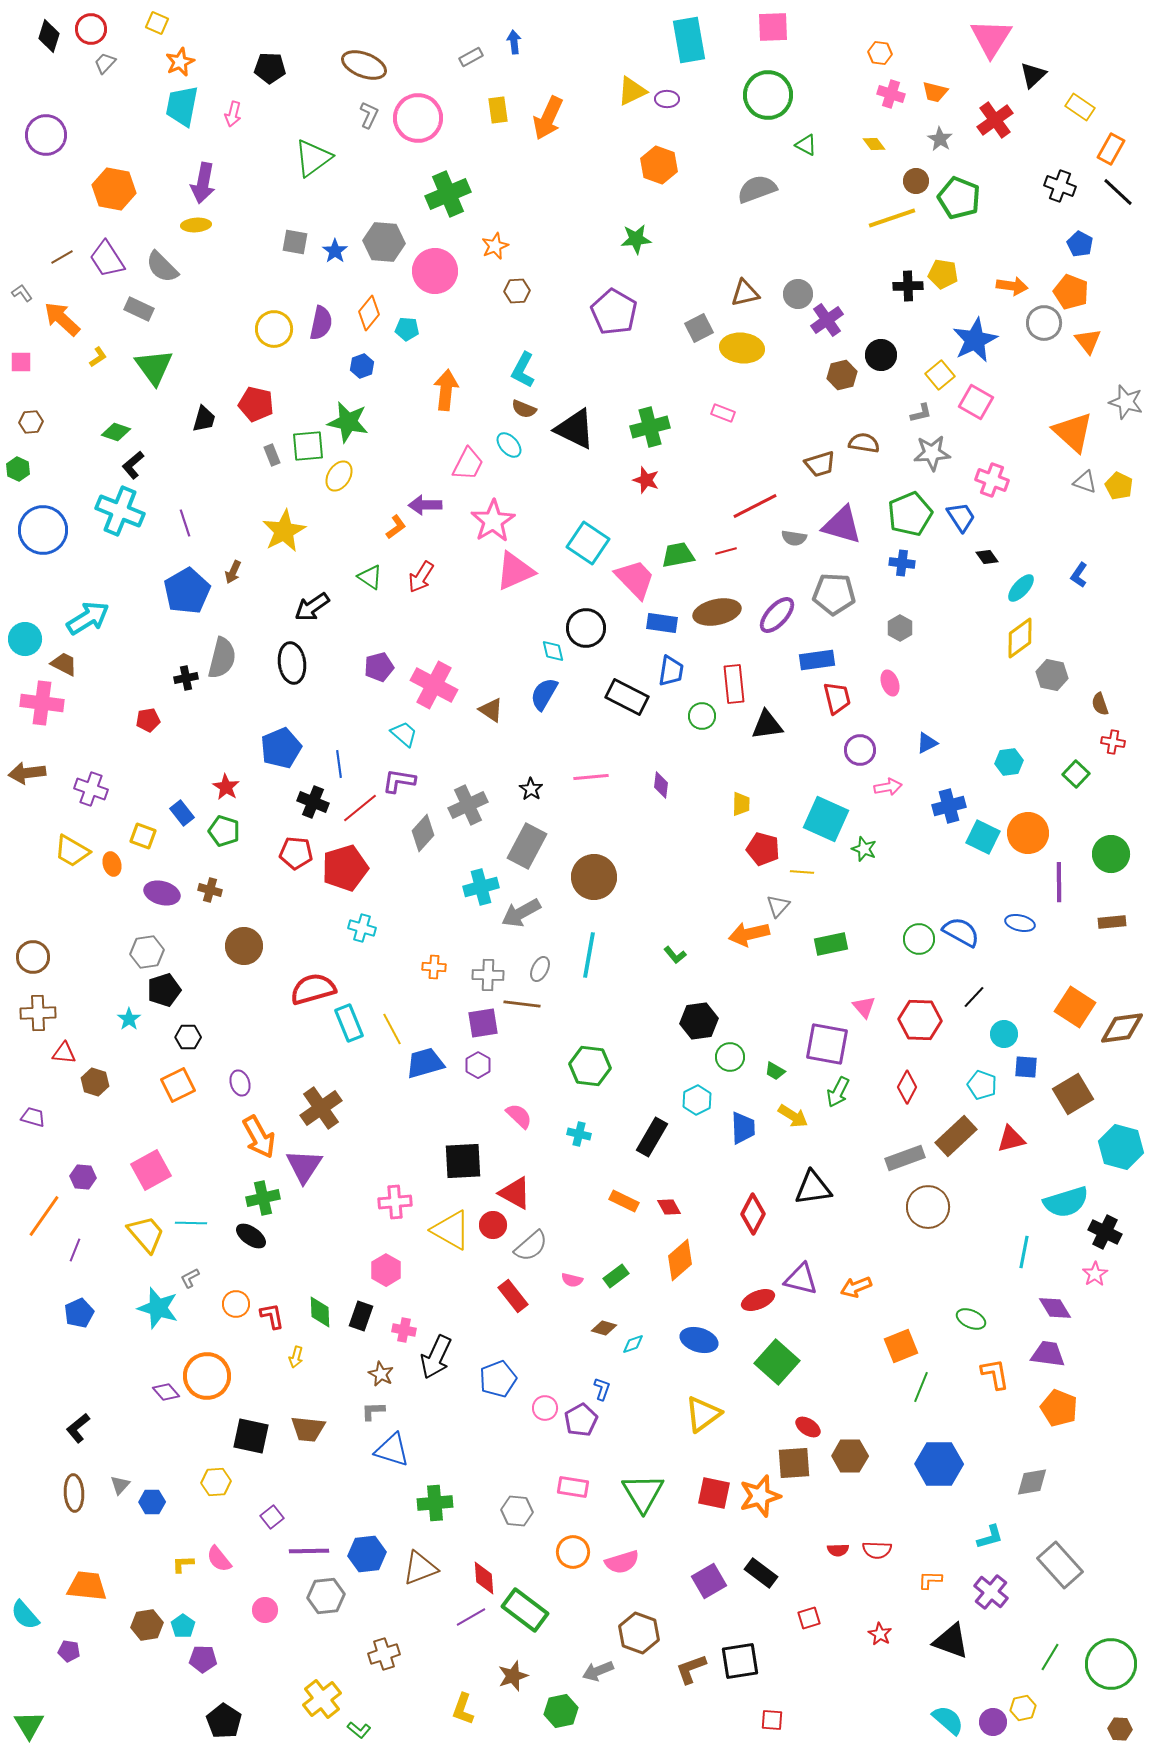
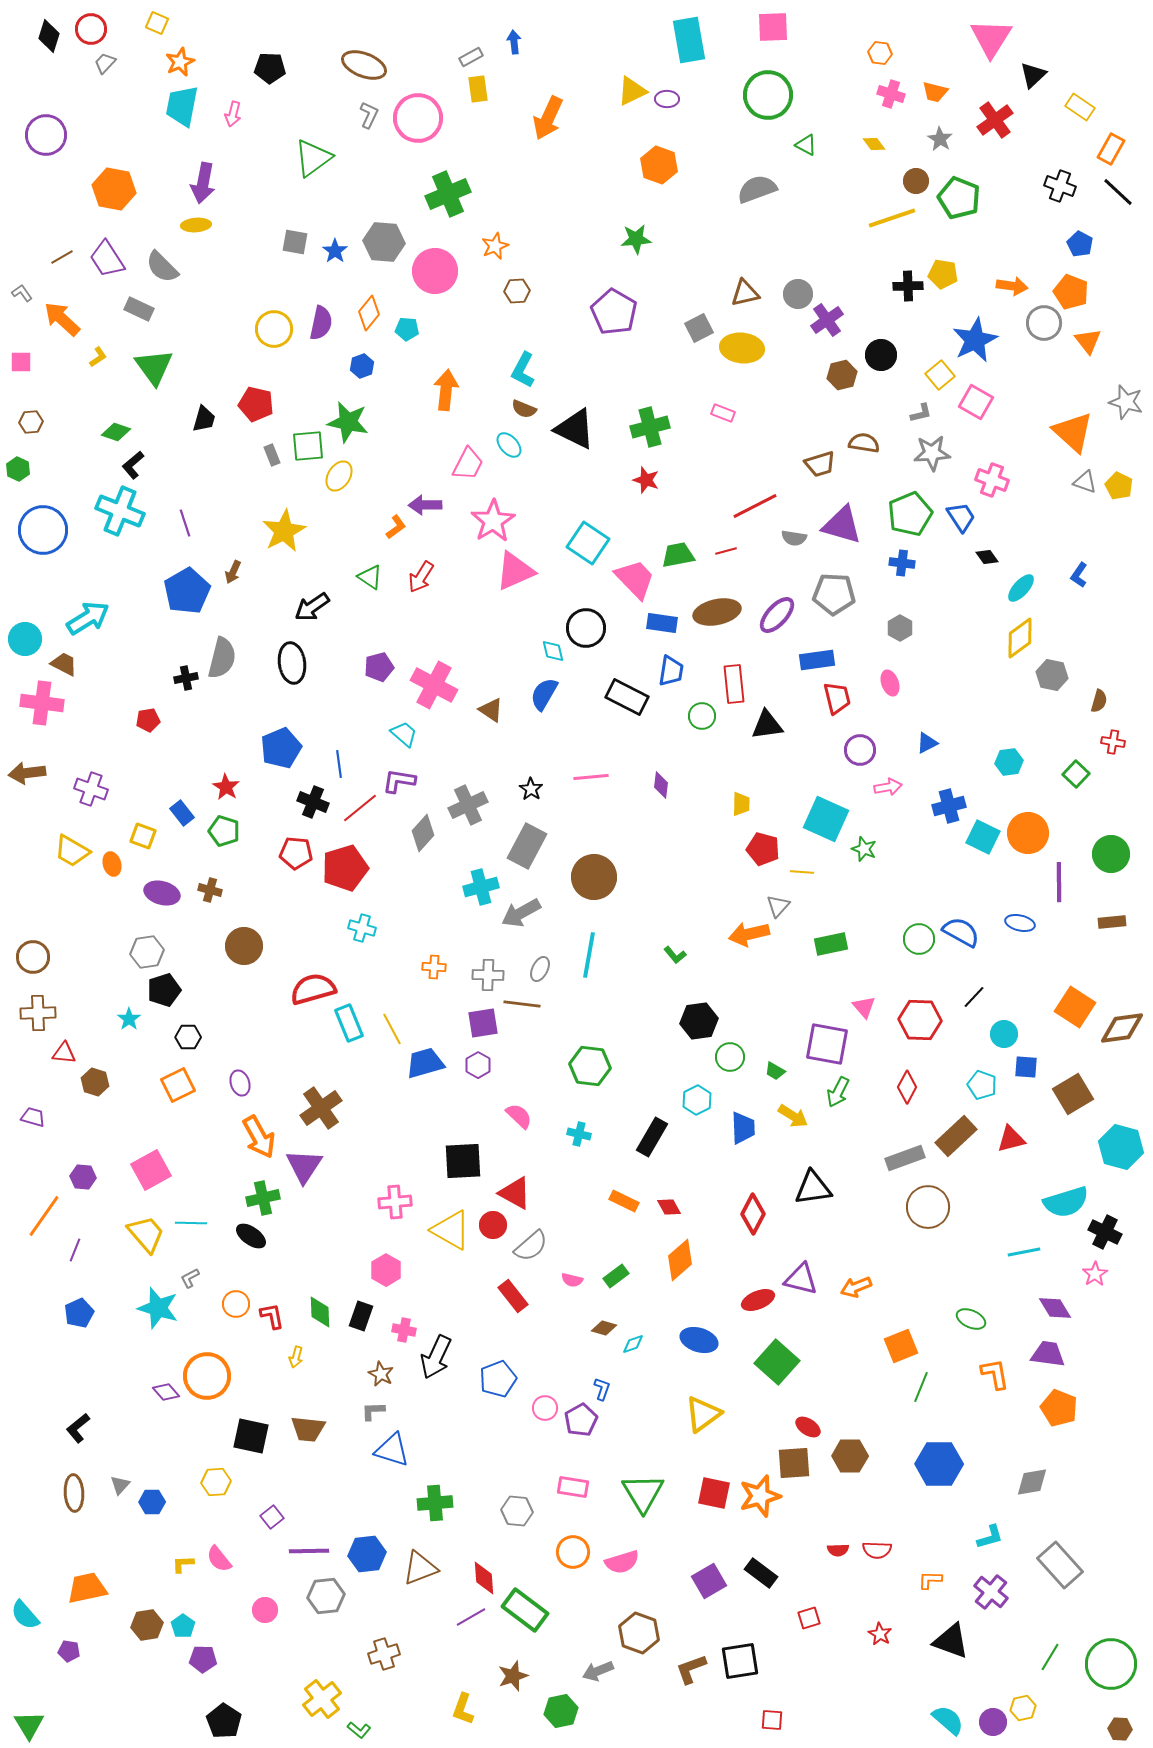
yellow rectangle at (498, 110): moved 20 px left, 21 px up
brown semicircle at (1100, 704): moved 1 px left, 3 px up; rotated 145 degrees counterclockwise
cyan line at (1024, 1252): rotated 68 degrees clockwise
orange trapezoid at (87, 1586): moved 2 px down; rotated 18 degrees counterclockwise
